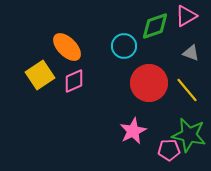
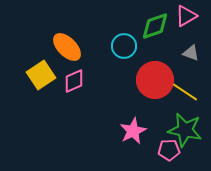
yellow square: moved 1 px right
red circle: moved 6 px right, 3 px up
yellow line: moved 2 px left, 2 px down; rotated 16 degrees counterclockwise
green star: moved 4 px left, 5 px up
